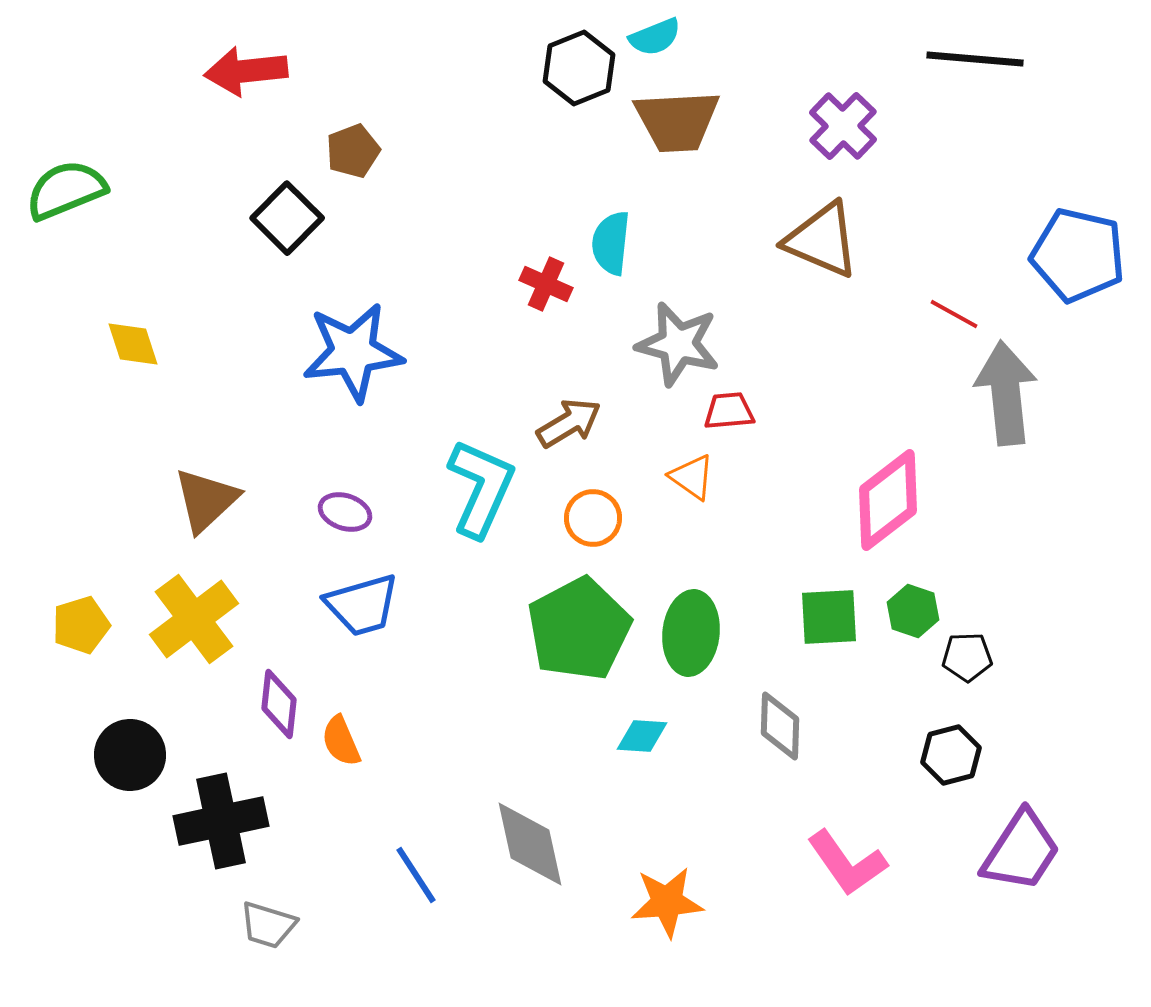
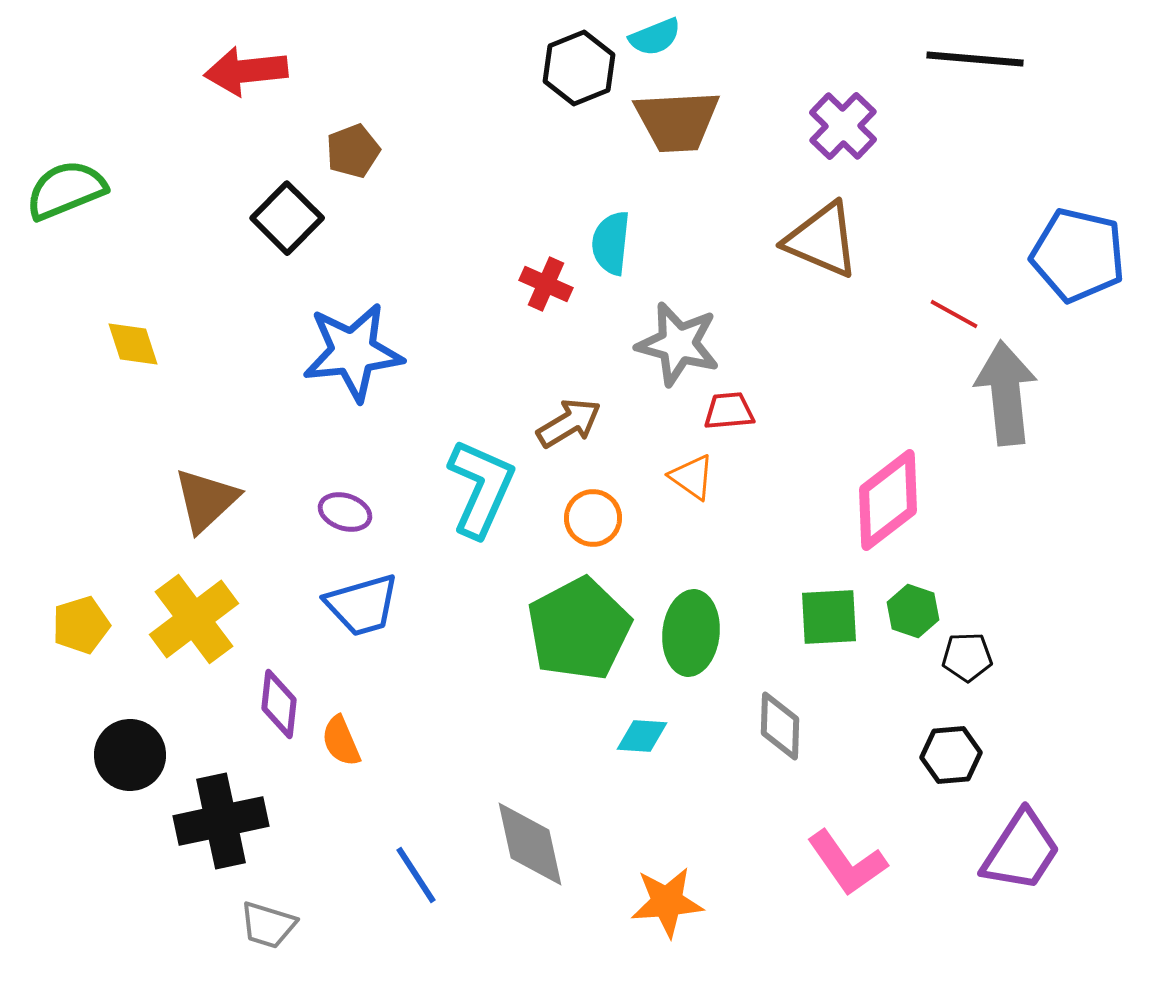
black hexagon at (951, 755): rotated 10 degrees clockwise
